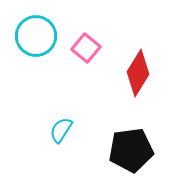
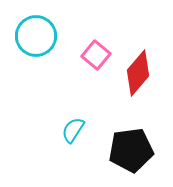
pink square: moved 10 px right, 7 px down
red diamond: rotated 9 degrees clockwise
cyan semicircle: moved 12 px right
